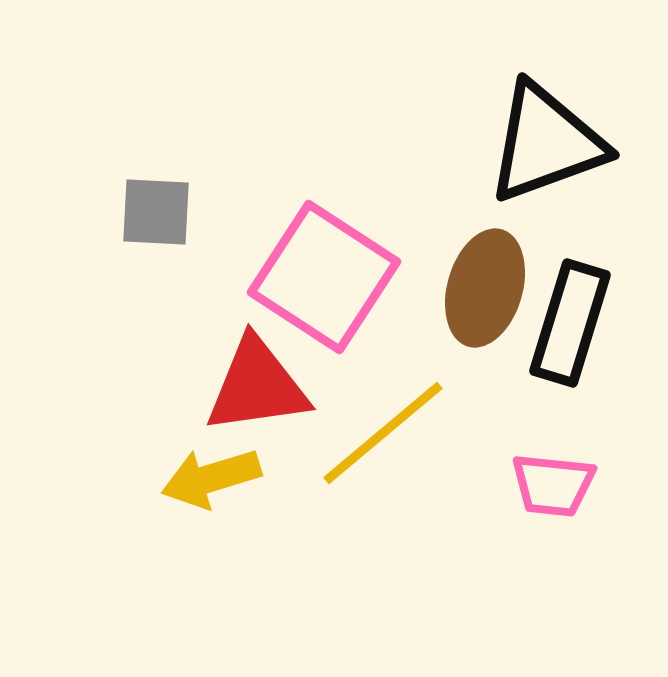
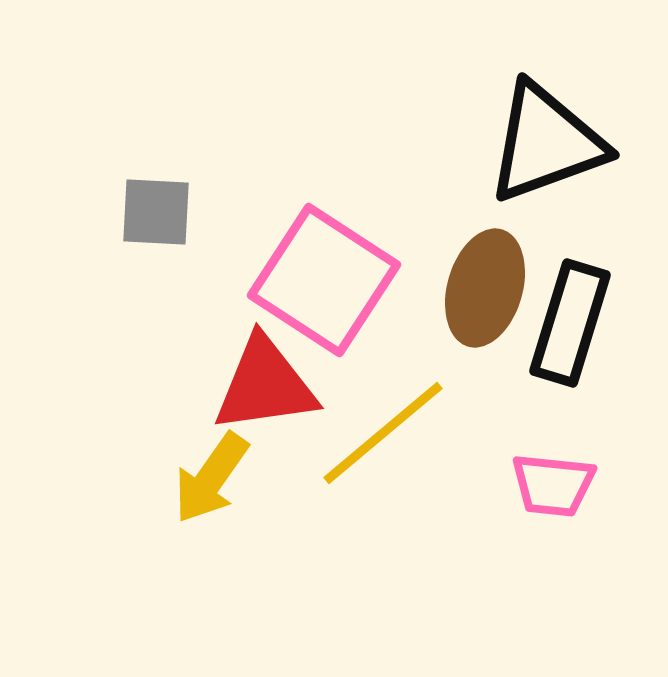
pink square: moved 3 px down
red triangle: moved 8 px right, 1 px up
yellow arrow: rotated 38 degrees counterclockwise
